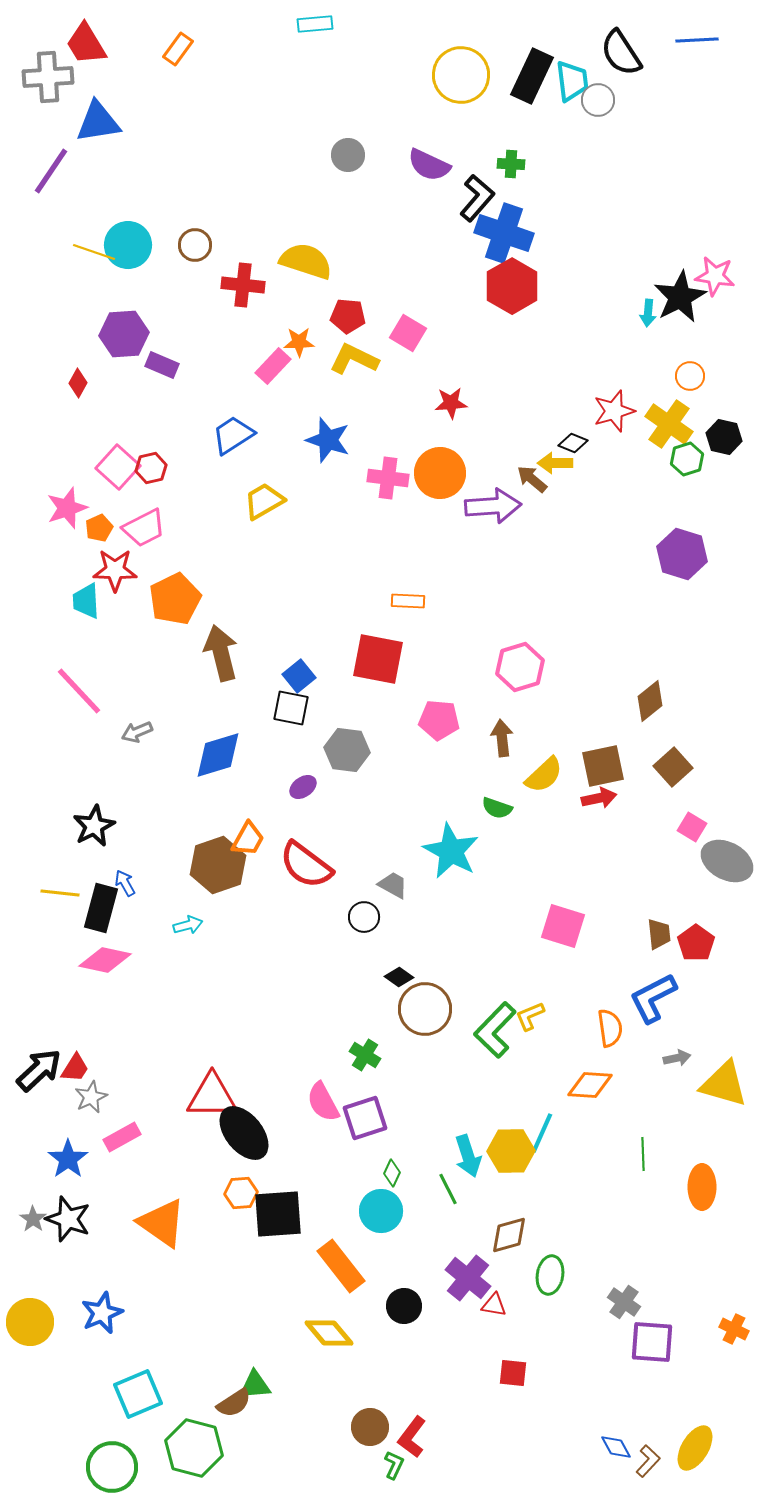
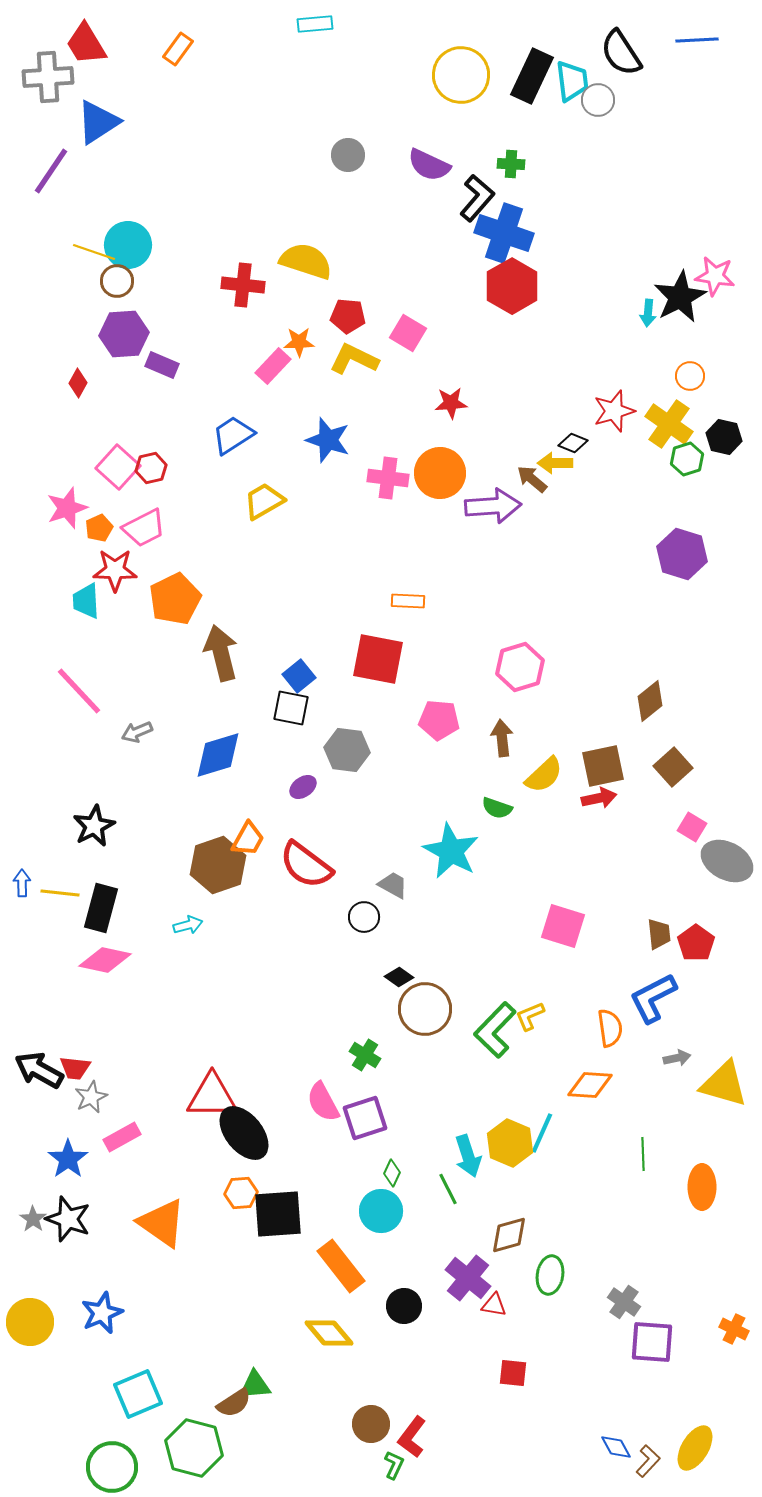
blue triangle at (98, 122): rotated 24 degrees counterclockwise
brown circle at (195, 245): moved 78 px left, 36 px down
blue arrow at (125, 883): moved 103 px left; rotated 28 degrees clockwise
red trapezoid at (75, 1068): rotated 64 degrees clockwise
black arrow at (39, 1070): rotated 108 degrees counterclockwise
yellow hexagon at (511, 1151): moved 1 px left, 8 px up; rotated 24 degrees clockwise
brown circle at (370, 1427): moved 1 px right, 3 px up
